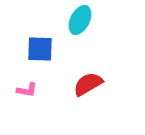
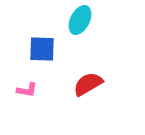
blue square: moved 2 px right
